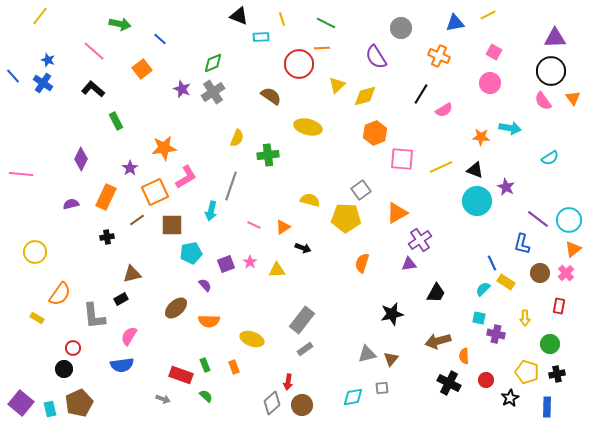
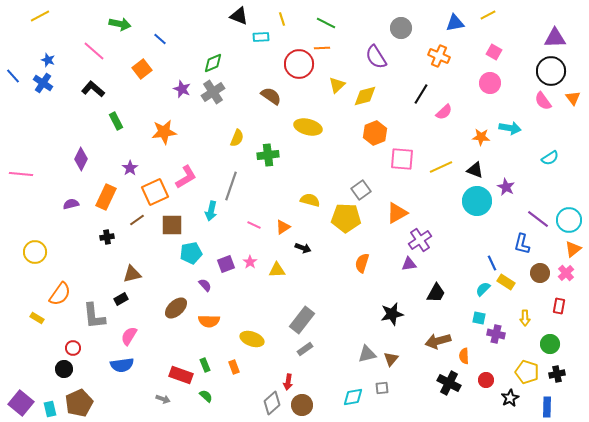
yellow line at (40, 16): rotated 24 degrees clockwise
pink semicircle at (444, 110): moved 2 px down; rotated 12 degrees counterclockwise
orange star at (164, 148): moved 16 px up
